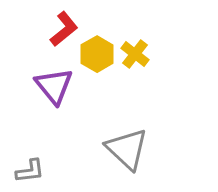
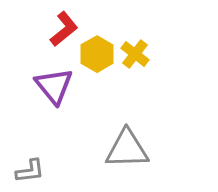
gray triangle: rotated 45 degrees counterclockwise
